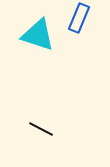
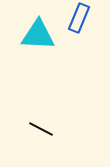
cyan triangle: rotated 15 degrees counterclockwise
